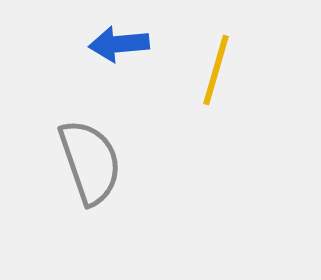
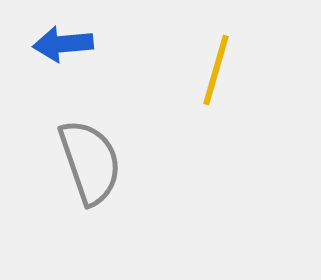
blue arrow: moved 56 px left
